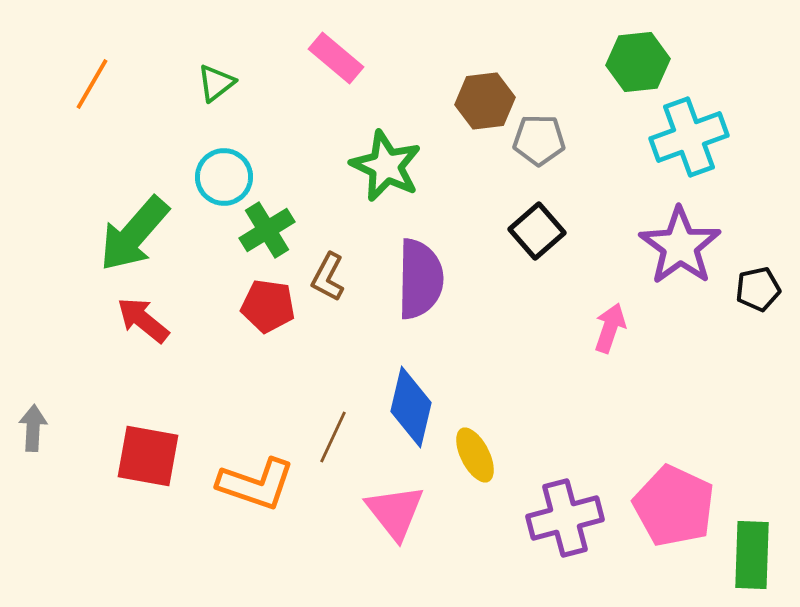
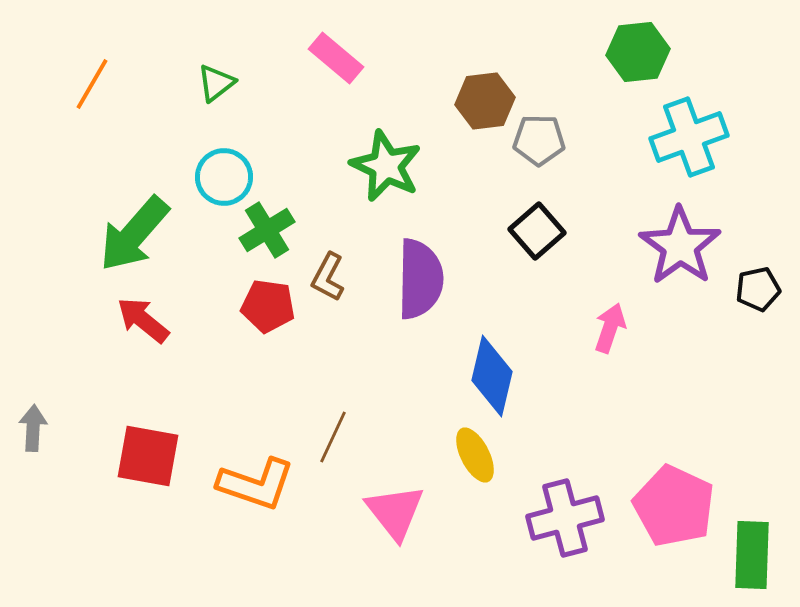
green hexagon: moved 10 px up
blue diamond: moved 81 px right, 31 px up
